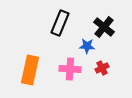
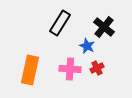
black rectangle: rotated 10 degrees clockwise
blue star: rotated 21 degrees clockwise
red cross: moved 5 px left
